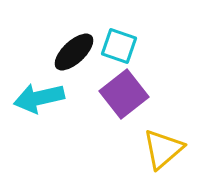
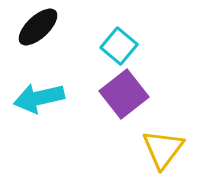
cyan square: rotated 21 degrees clockwise
black ellipse: moved 36 px left, 25 px up
yellow triangle: rotated 12 degrees counterclockwise
